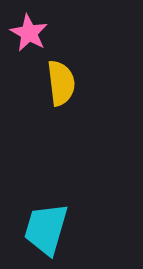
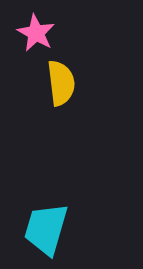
pink star: moved 7 px right
